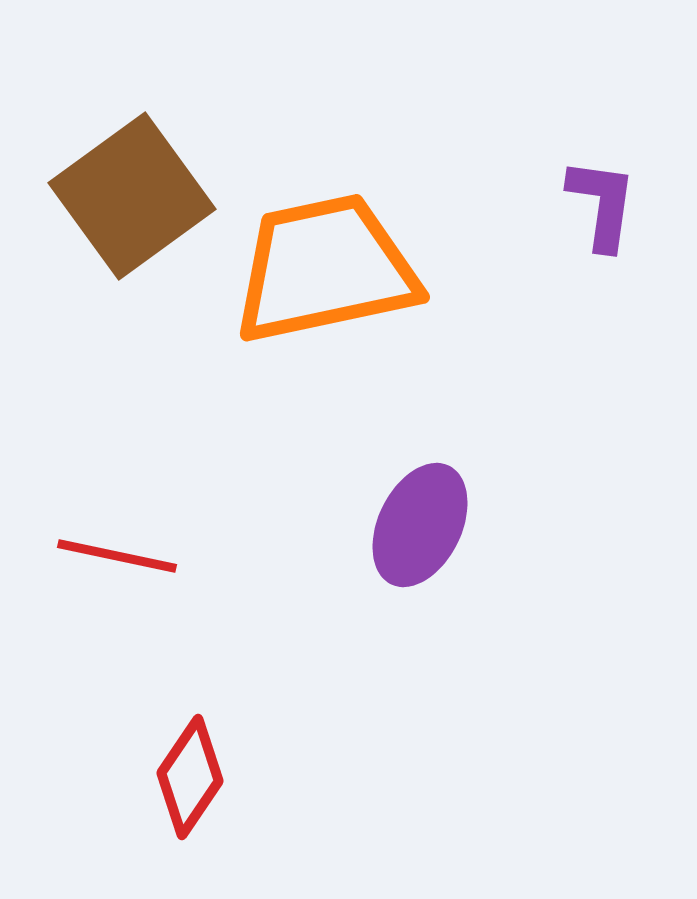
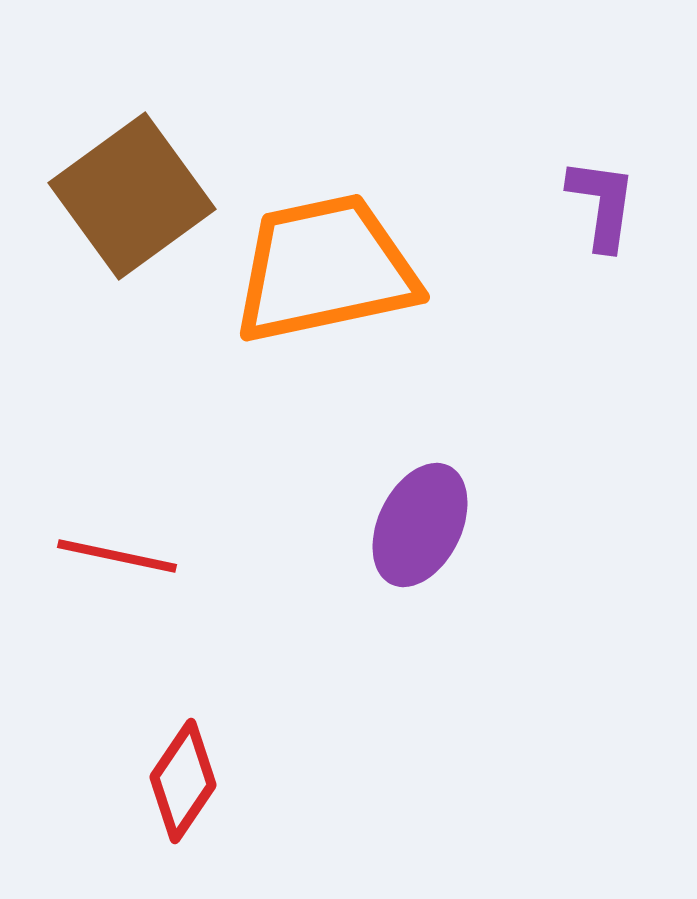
red diamond: moved 7 px left, 4 px down
